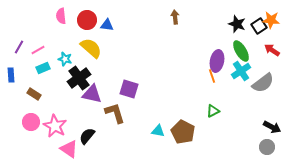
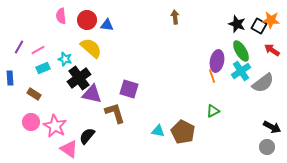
black square: rotated 28 degrees counterclockwise
blue rectangle: moved 1 px left, 3 px down
